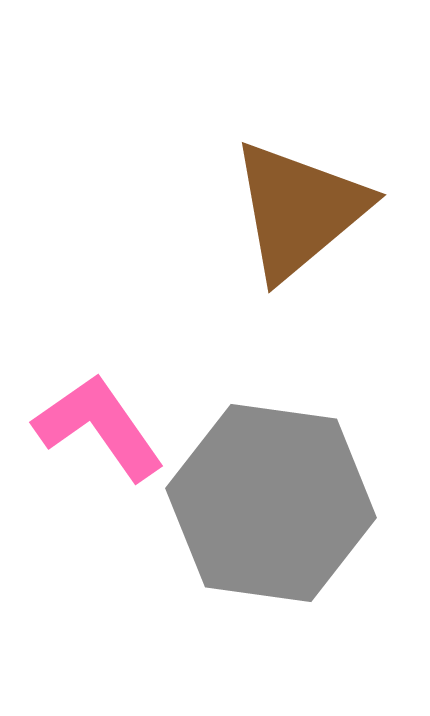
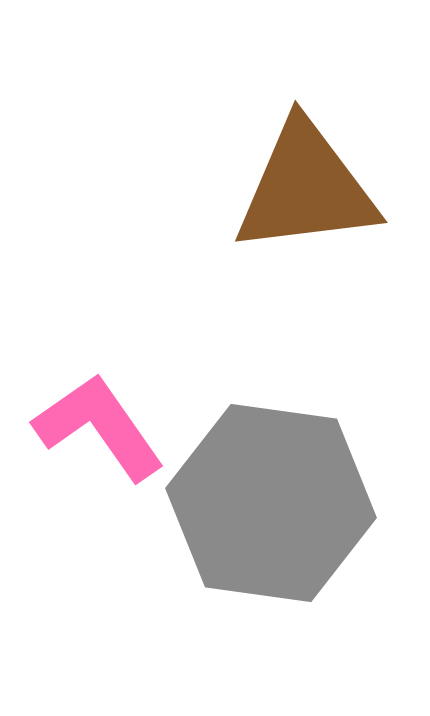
brown triangle: moved 7 px right, 22 px up; rotated 33 degrees clockwise
